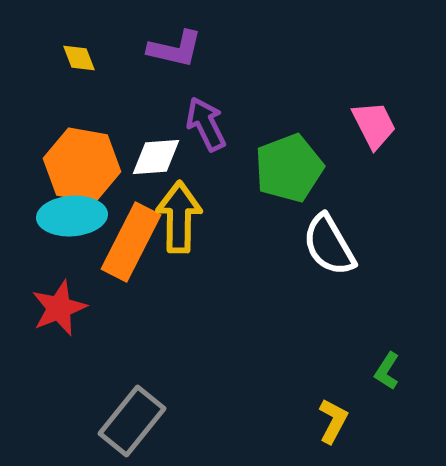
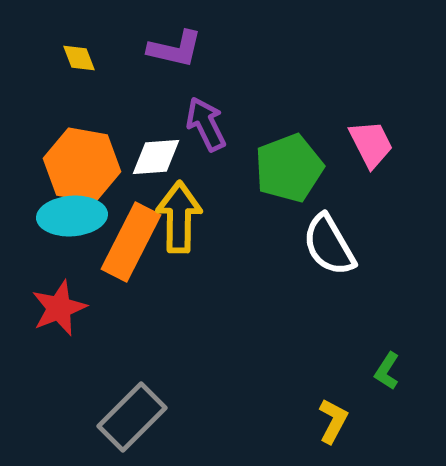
pink trapezoid: moved 3 px left, 19 px down
gray rectangle: moved 4 px up; rotated 6 degrees clockwise
